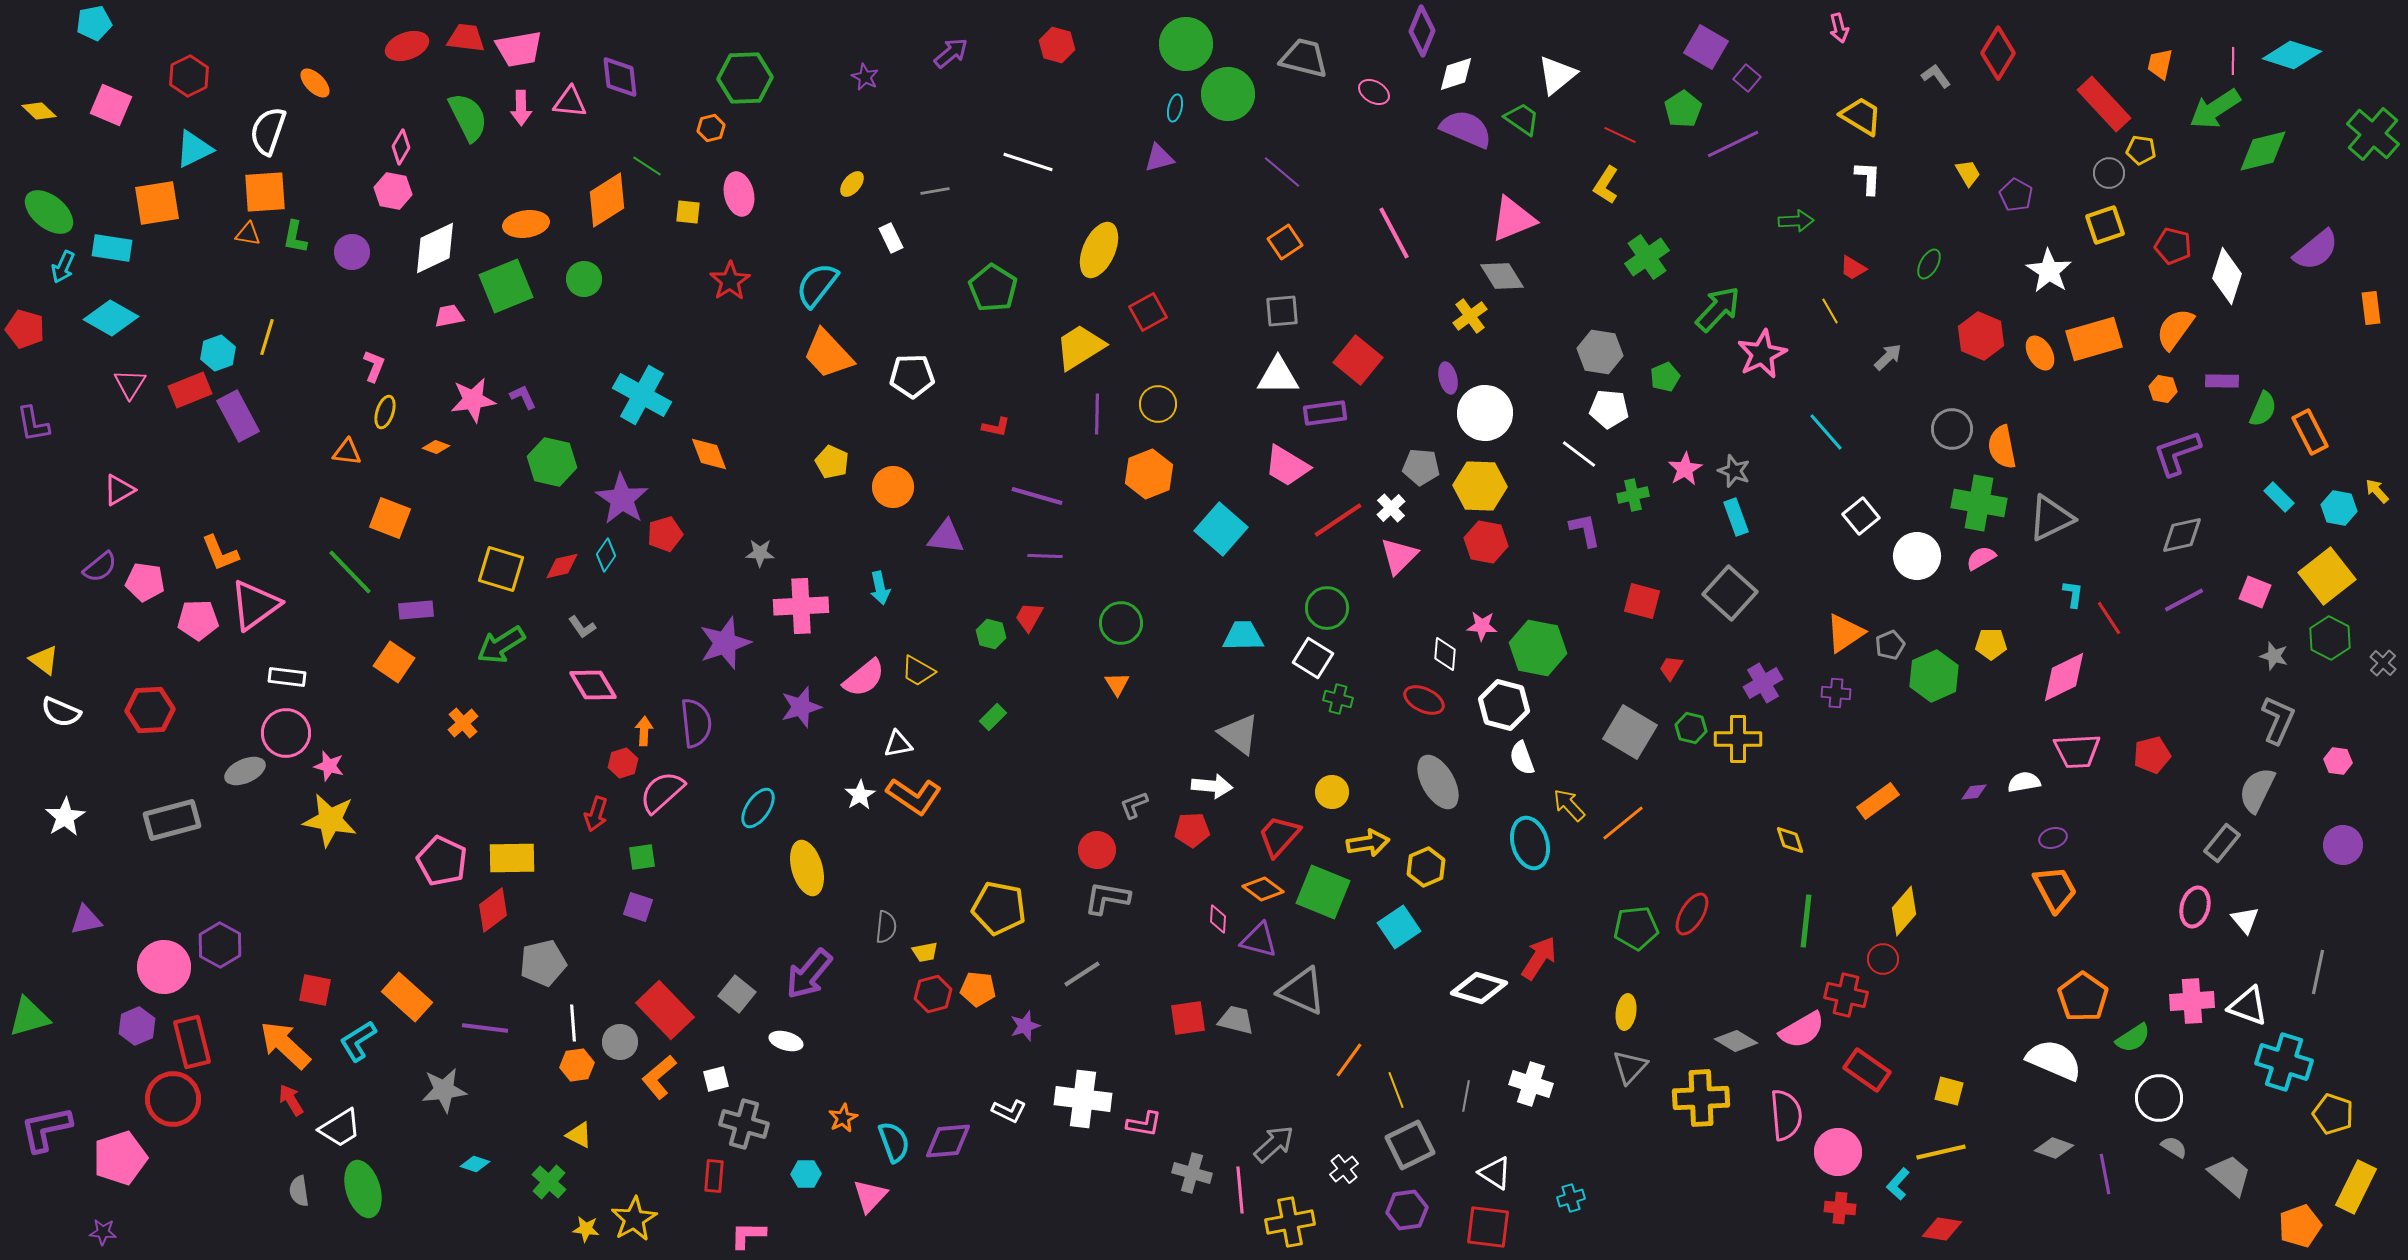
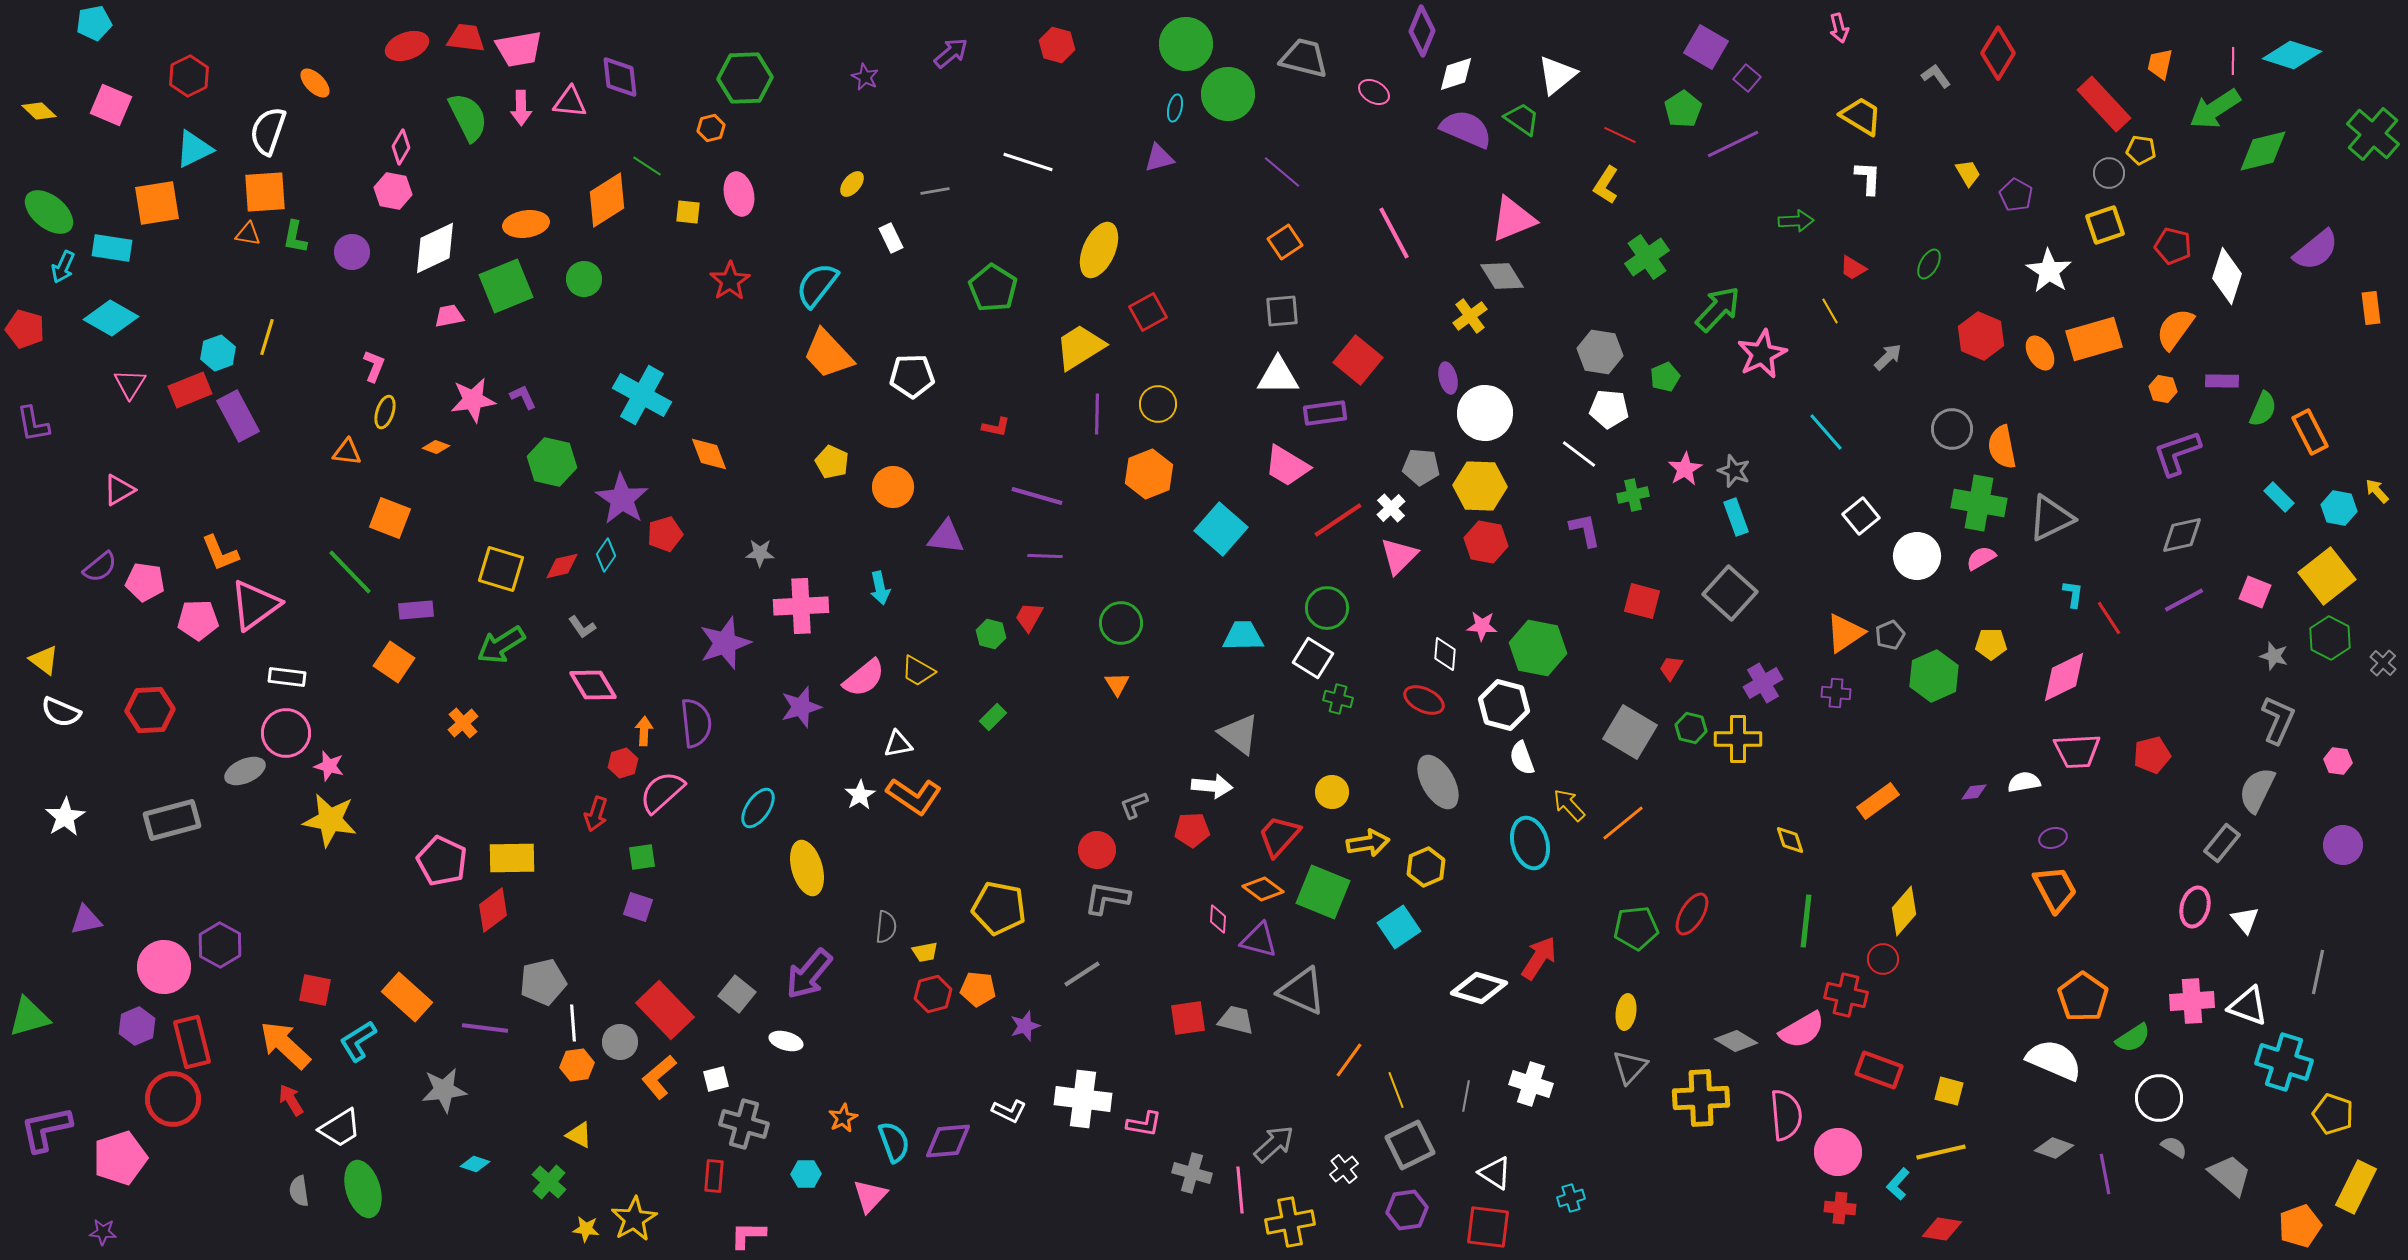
gray pentagon at (1890, 645): moved 10 px up
gray pentagon at (543, 963): moved 19 px down
red rectangle at (1867, 1070): moved 12 px right; rotated 15 degrees counterclockwise
